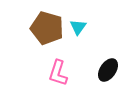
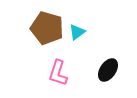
cyan triangle: moved 1 px left, 5 px down; rotated 18 degrees clockwise
